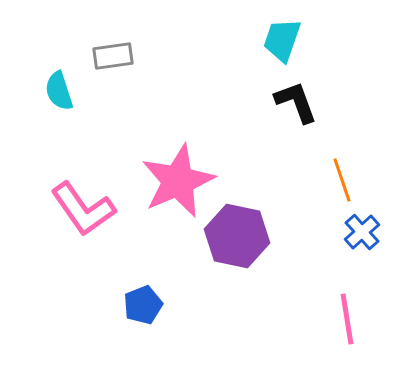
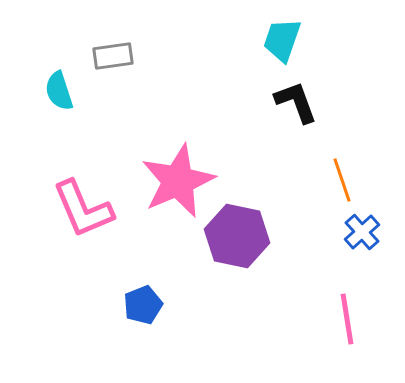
pink L-shape: rotated 12 degrees clockwise
